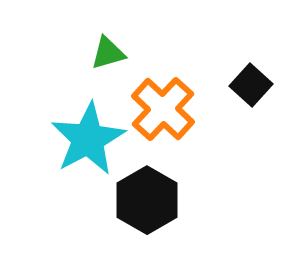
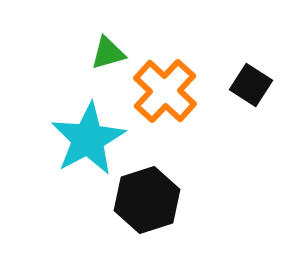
black square: rotated 9 degrees counterclockwise
orange cross: moved 2 px right, 18 px up
black hexagon: rotated 12 degrees clockwise
